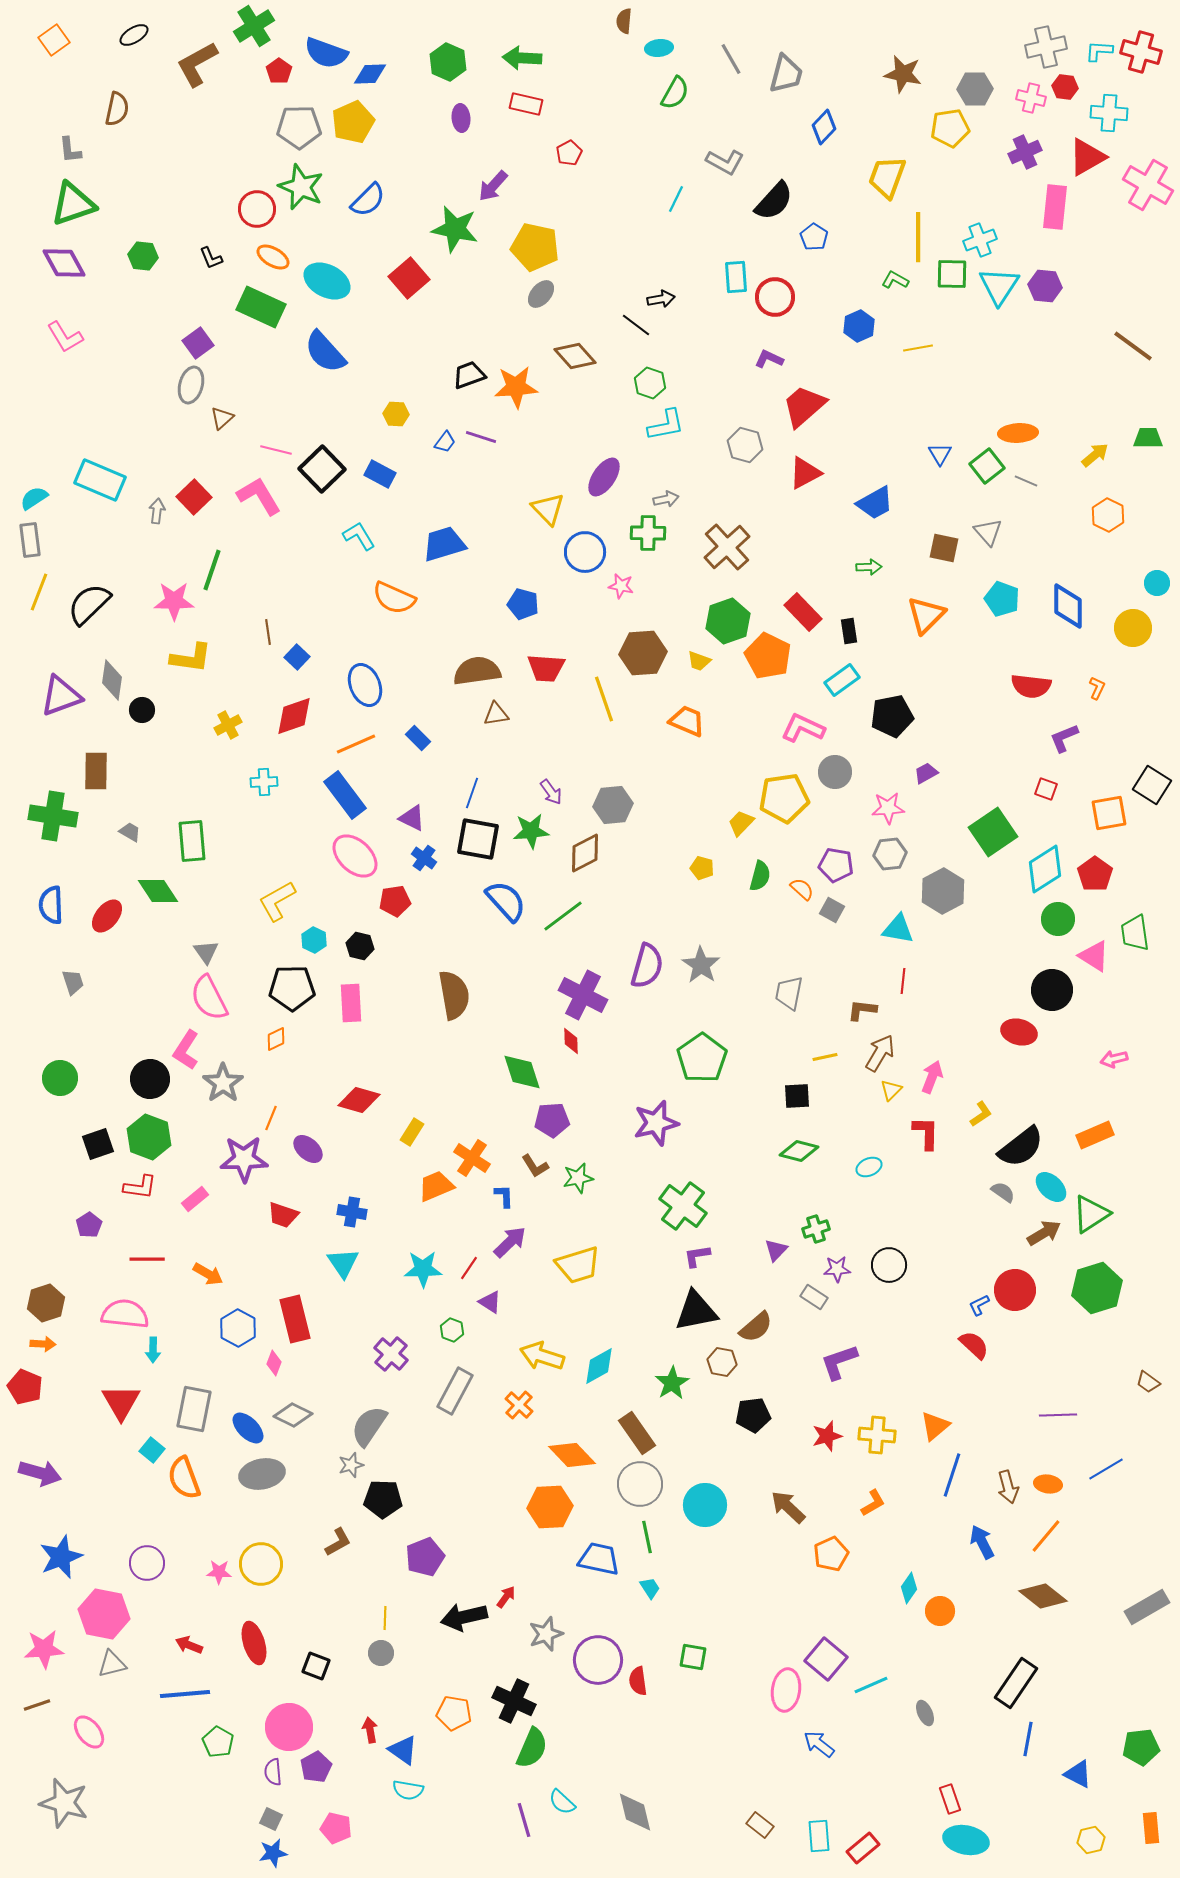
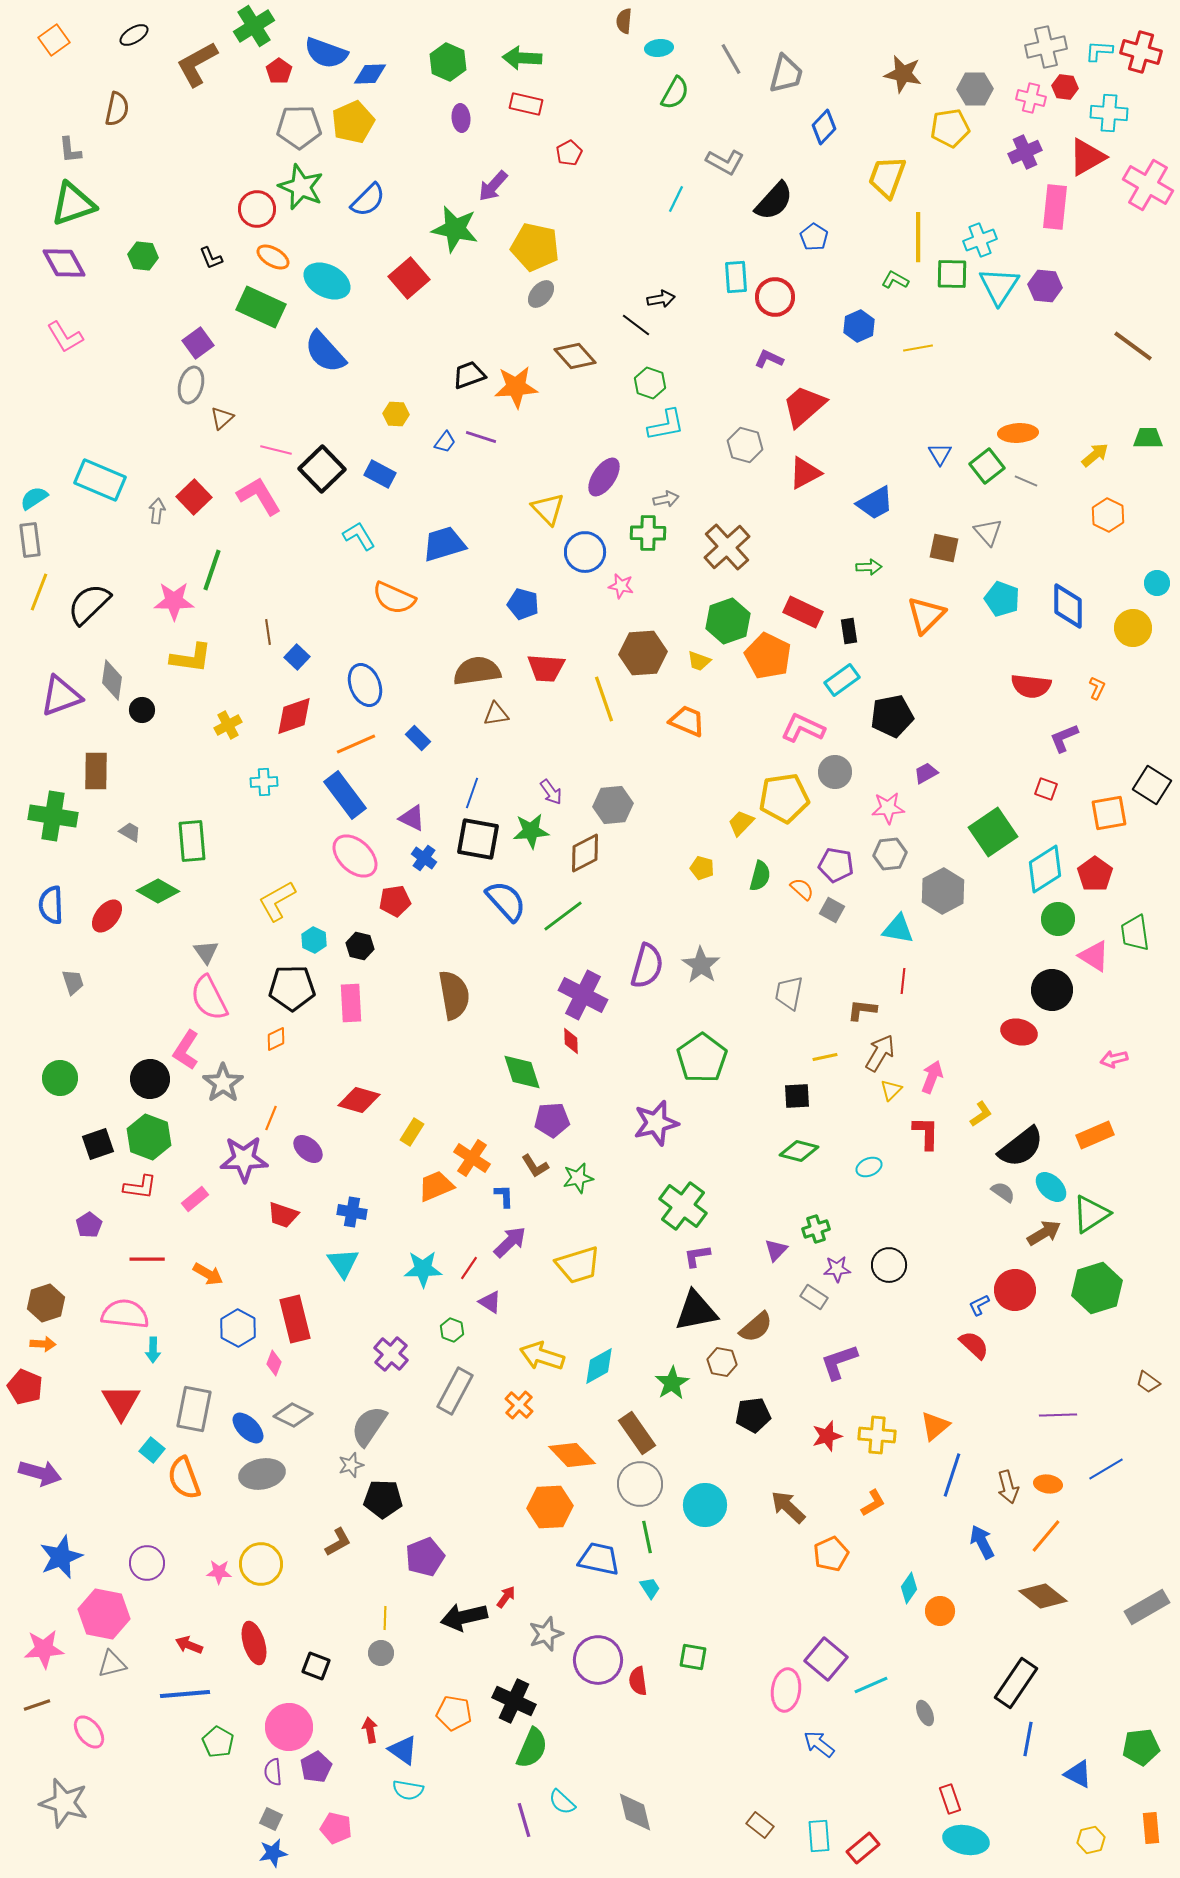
red rectangle at (803, 612): rotated 21 degrees counterclockwise
green diamond at (158, 891): rotated 27 degrees counterclockwise
